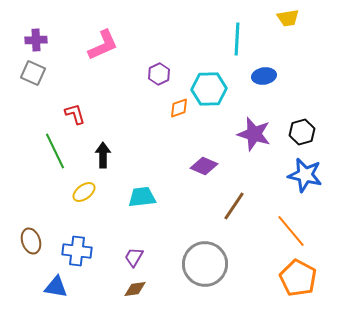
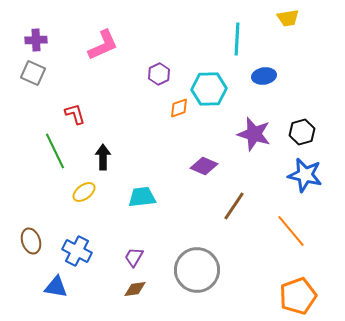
black arrow: moved 2 px down
blue cross: rotated 20 degrees clockwise
gray circle: moved 8 px left, 6 px down
orange pentagon: moved 18 px down; rotated 24 degrees clockwise
